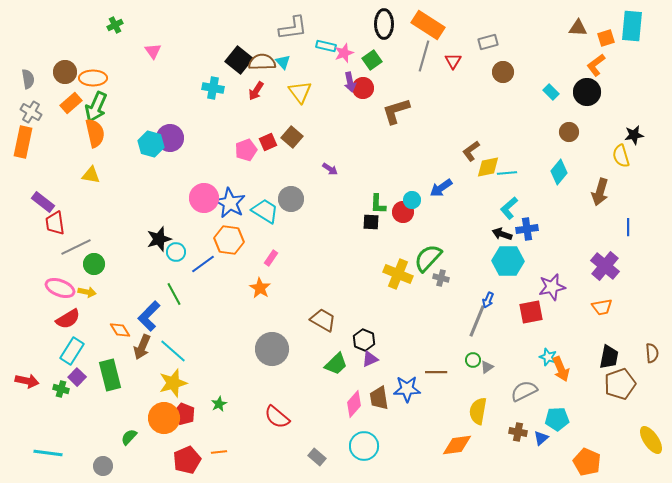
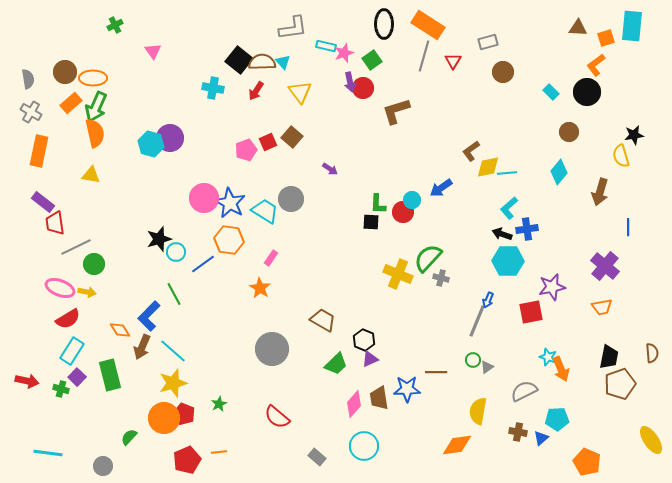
orange rectangle at (23, 142): moved 16 px right, 9 px down
